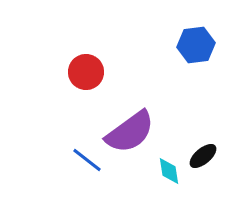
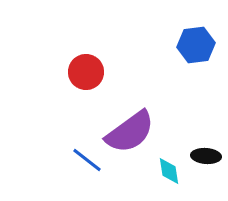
black ellipse: moved 3 px right; rotated 44 degrees clockwise
